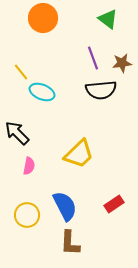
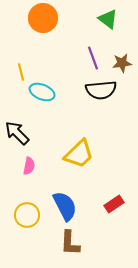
yellow line: rotated 24 degrees clockwise
